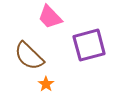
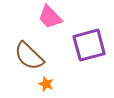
orange star: rotated 14 degrees counterclockwise
